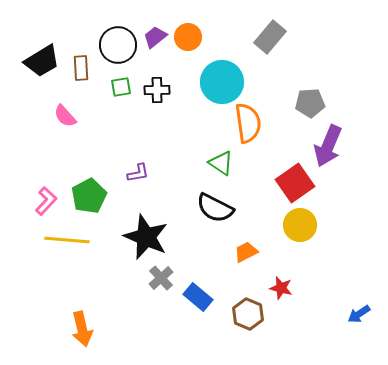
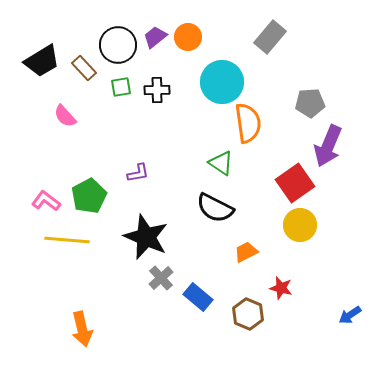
brown rectangle: moved 3 px right; rotated 40 degrees counterclockwise
pink L-shape: rotated 96 degrees counterclockwise
blue arrow: moved 9 px left, 1 px down
